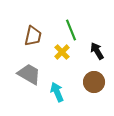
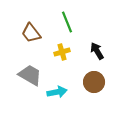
green line: moved 4 px left, 8 px up
brown trapezoid: moved 2 px left, 3 px up; rotated 130 degrees clockwise
yellow cross: rotated 28 degrees clockwise
gray trapezoid: moved 1 px right, 1 px down
cyan arrow: rotated 102 degrees clockwise
